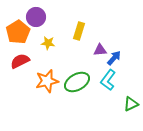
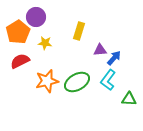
yellow star: moved 3 px left
green triangle: moved 2 px left, 5 px up; rotated 28 degrees clockwise
